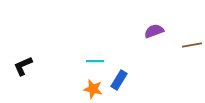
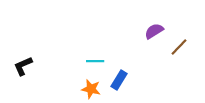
purple semicircle: rotated 12 degrees counterclockwise
brown line: moved 13 px left, 2 px down; rotated 36 degrees counterclockwise
orange star: moved 2 px left
